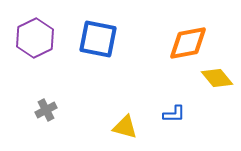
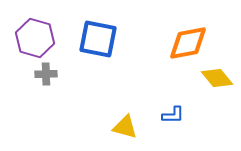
purple hexagon: rotated 18 degrees counterclockwise
gray cross: moved 36 px up; rotated 25 degrees clockwise
blue L-shape: moved 1 px left, 1 px down
